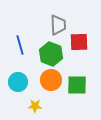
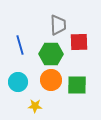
green hexagon: rotated 20 degrees counterclockwise
